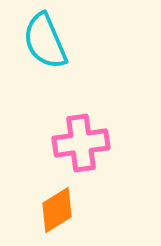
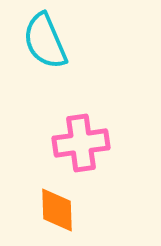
orange diamond: rotated 60 degrees counterclockwise
